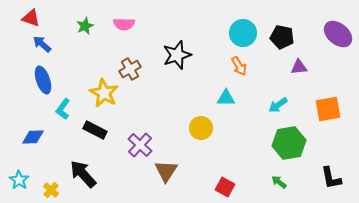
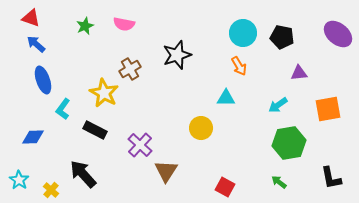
pink semicircle: rotated 10 degrees clockwise
blue arrow: moved 6 px left
purple triangle: moved 6 px down
